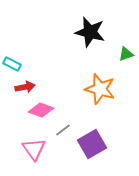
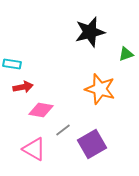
black star: rotated 28 degrees counterclockwise
cyan rectangle: rotated 18 degrees counterclockwise
red arrow: moved 2 px left
pink diamond: rotated 10 degrees counterclockwise
pink triangle: rotated 25 degrees counterclockwise
